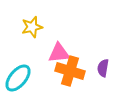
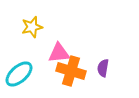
orange cross: moved 1 px right
cyan ellipse: moved 1 px right, 4 px up; rotated 8 degrees clockwise
